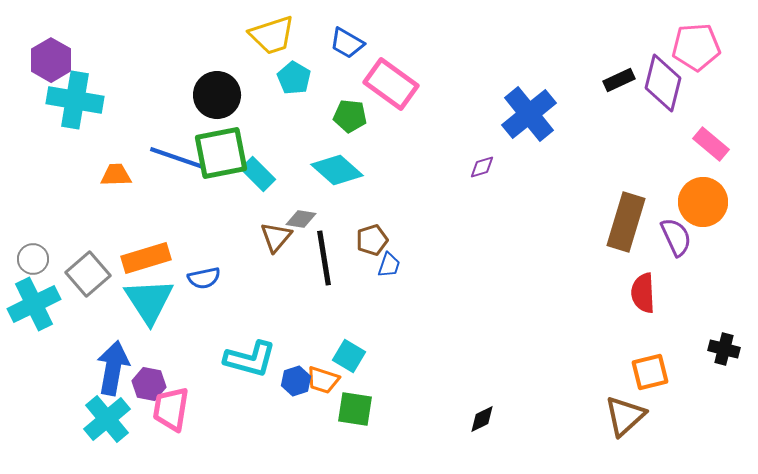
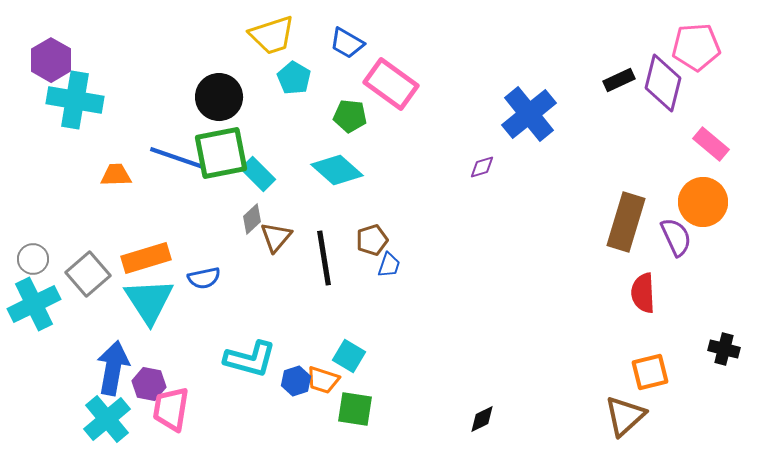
black circle at (217, 95): moved 2 px right, 2 px down
gray diamond at (301, 219): moved 49 px left; rotated 52 degrees counterclockwise
